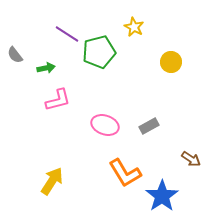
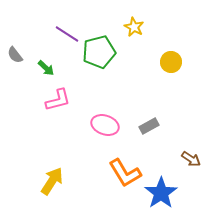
green arrow: rotated 54 degrees clockwise
blue star: moved 1 px left, 3 px up
